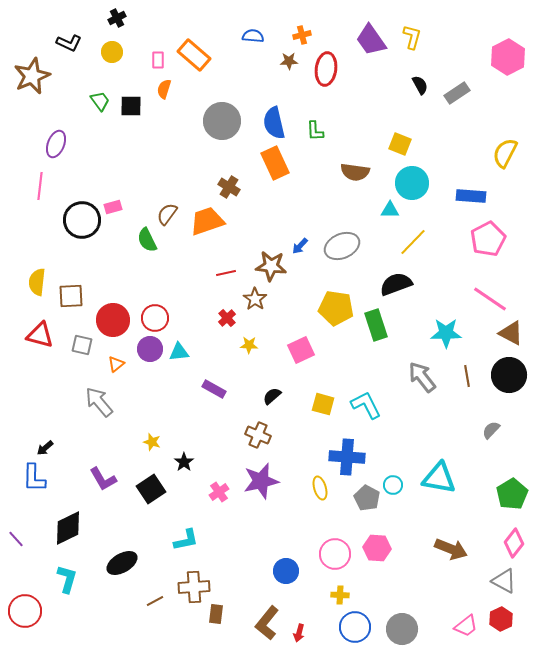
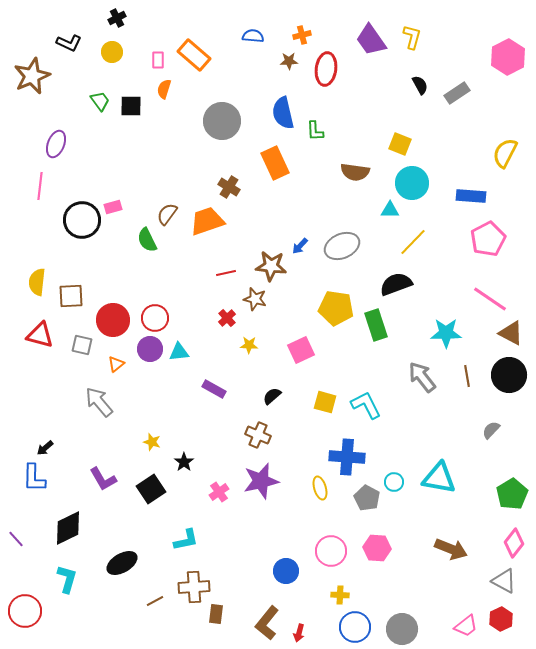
blue semicircle at (274, 123): moved 9 px right, 10 px up
brown star at (255, 299): rotated 20 degrees counterclockwise
yellow square at (323, 404): moved 2 px right, 2 px up
cyan circle at (393, 485): moved 1 px right, 3 px up
pink circle at (335, 554): moved 4 px left, 3 px up
